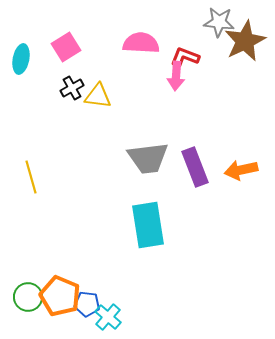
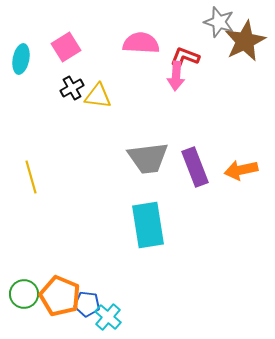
gray star: rotated 12 degrees clockwise
green circle: moved 4 px left, 3 px up
